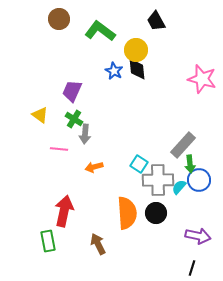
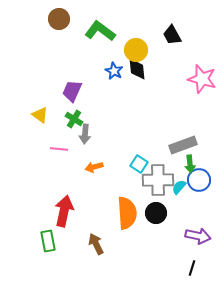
black trapezoid: moved 16 px right, 14 px down
gray rectangle: rotated 28 degrees clockwise
brown arrow: moved 2 px left
